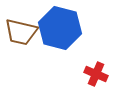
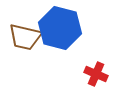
brown trapezoid: moved 4 px right, 5 px down
